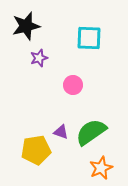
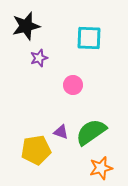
orange star: rotated 10 degrees clockwise
